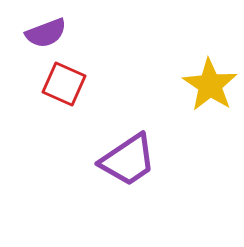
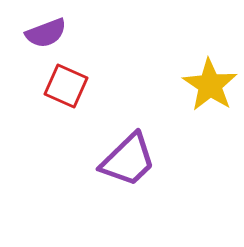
red square: moved 2 px right, 2 px down
purple trapezoid: rotated 10 degrees counterclockwise
